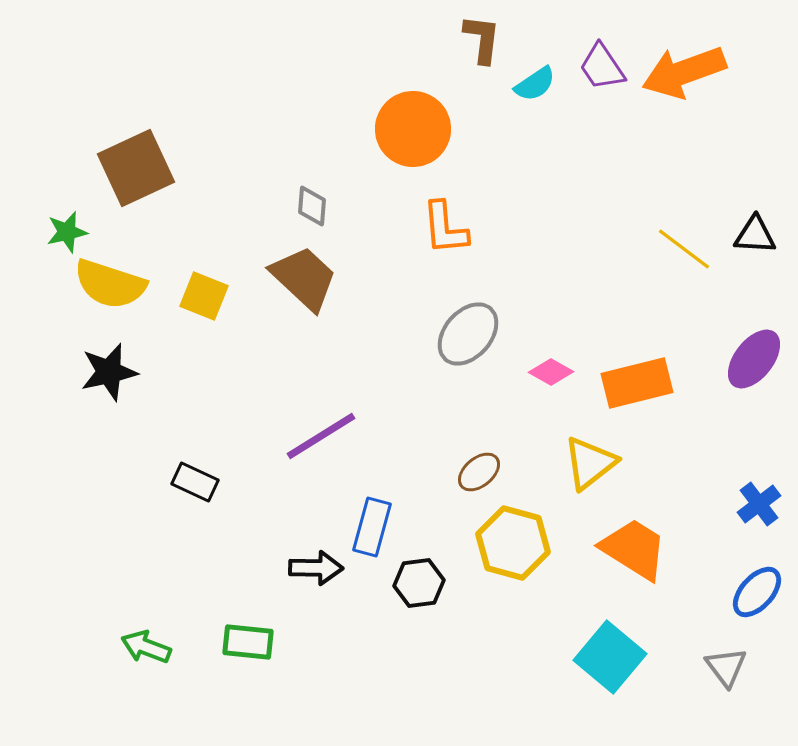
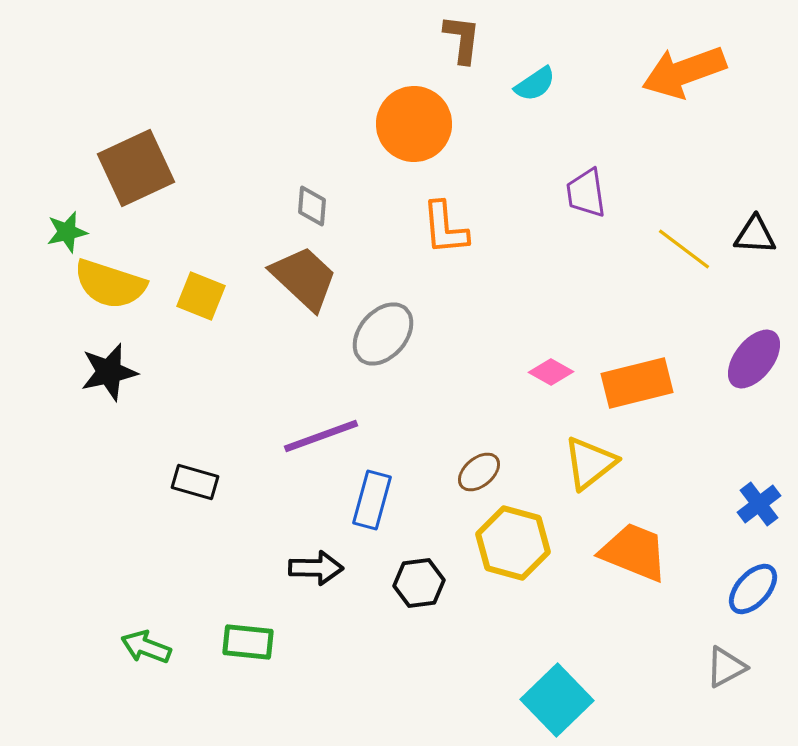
brown L-shape: moved 20 px left
purple trapezoid: moved 16 px left, 126 px down; rotated 26 degrees clockwise
orange circle: moved 1 px right, 5 px up
yellow square: moved 3 px left
gray ellipse: moved 85 px left
purple line: rotated 12 degrees clockwise
black rectangle: rotated 9 degrees counterclockwise
blue rectangle: moved 27 px up
orange trapezoid: moved 3 px down; rotated 10 degrees counterclockwise
blue ellipse: moved 4 px left, 3 px up
cyan square: moved 53 px left, 43 px down; rotated 6 degrees clockwise
gray triangle: rotated 39 degrees clockwise
